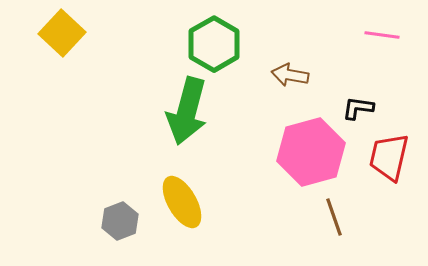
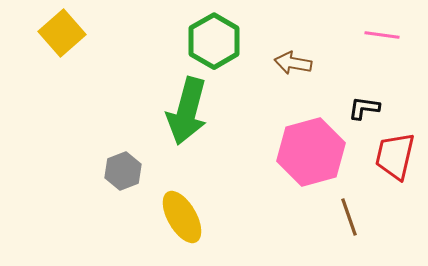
yellow square: rotated 6 degrees clockwise
green hexagon: moved 3 px up
brown arrow: moved 3 px right, 12 px up
black L-shape: moved 6 px right
red trapezoid: moved 6 px right, 1 px up
yellow ellipse: moved 15 px down
brown line: moved 15 px right
gray hexagon: moved 3 px right, 50 px up
